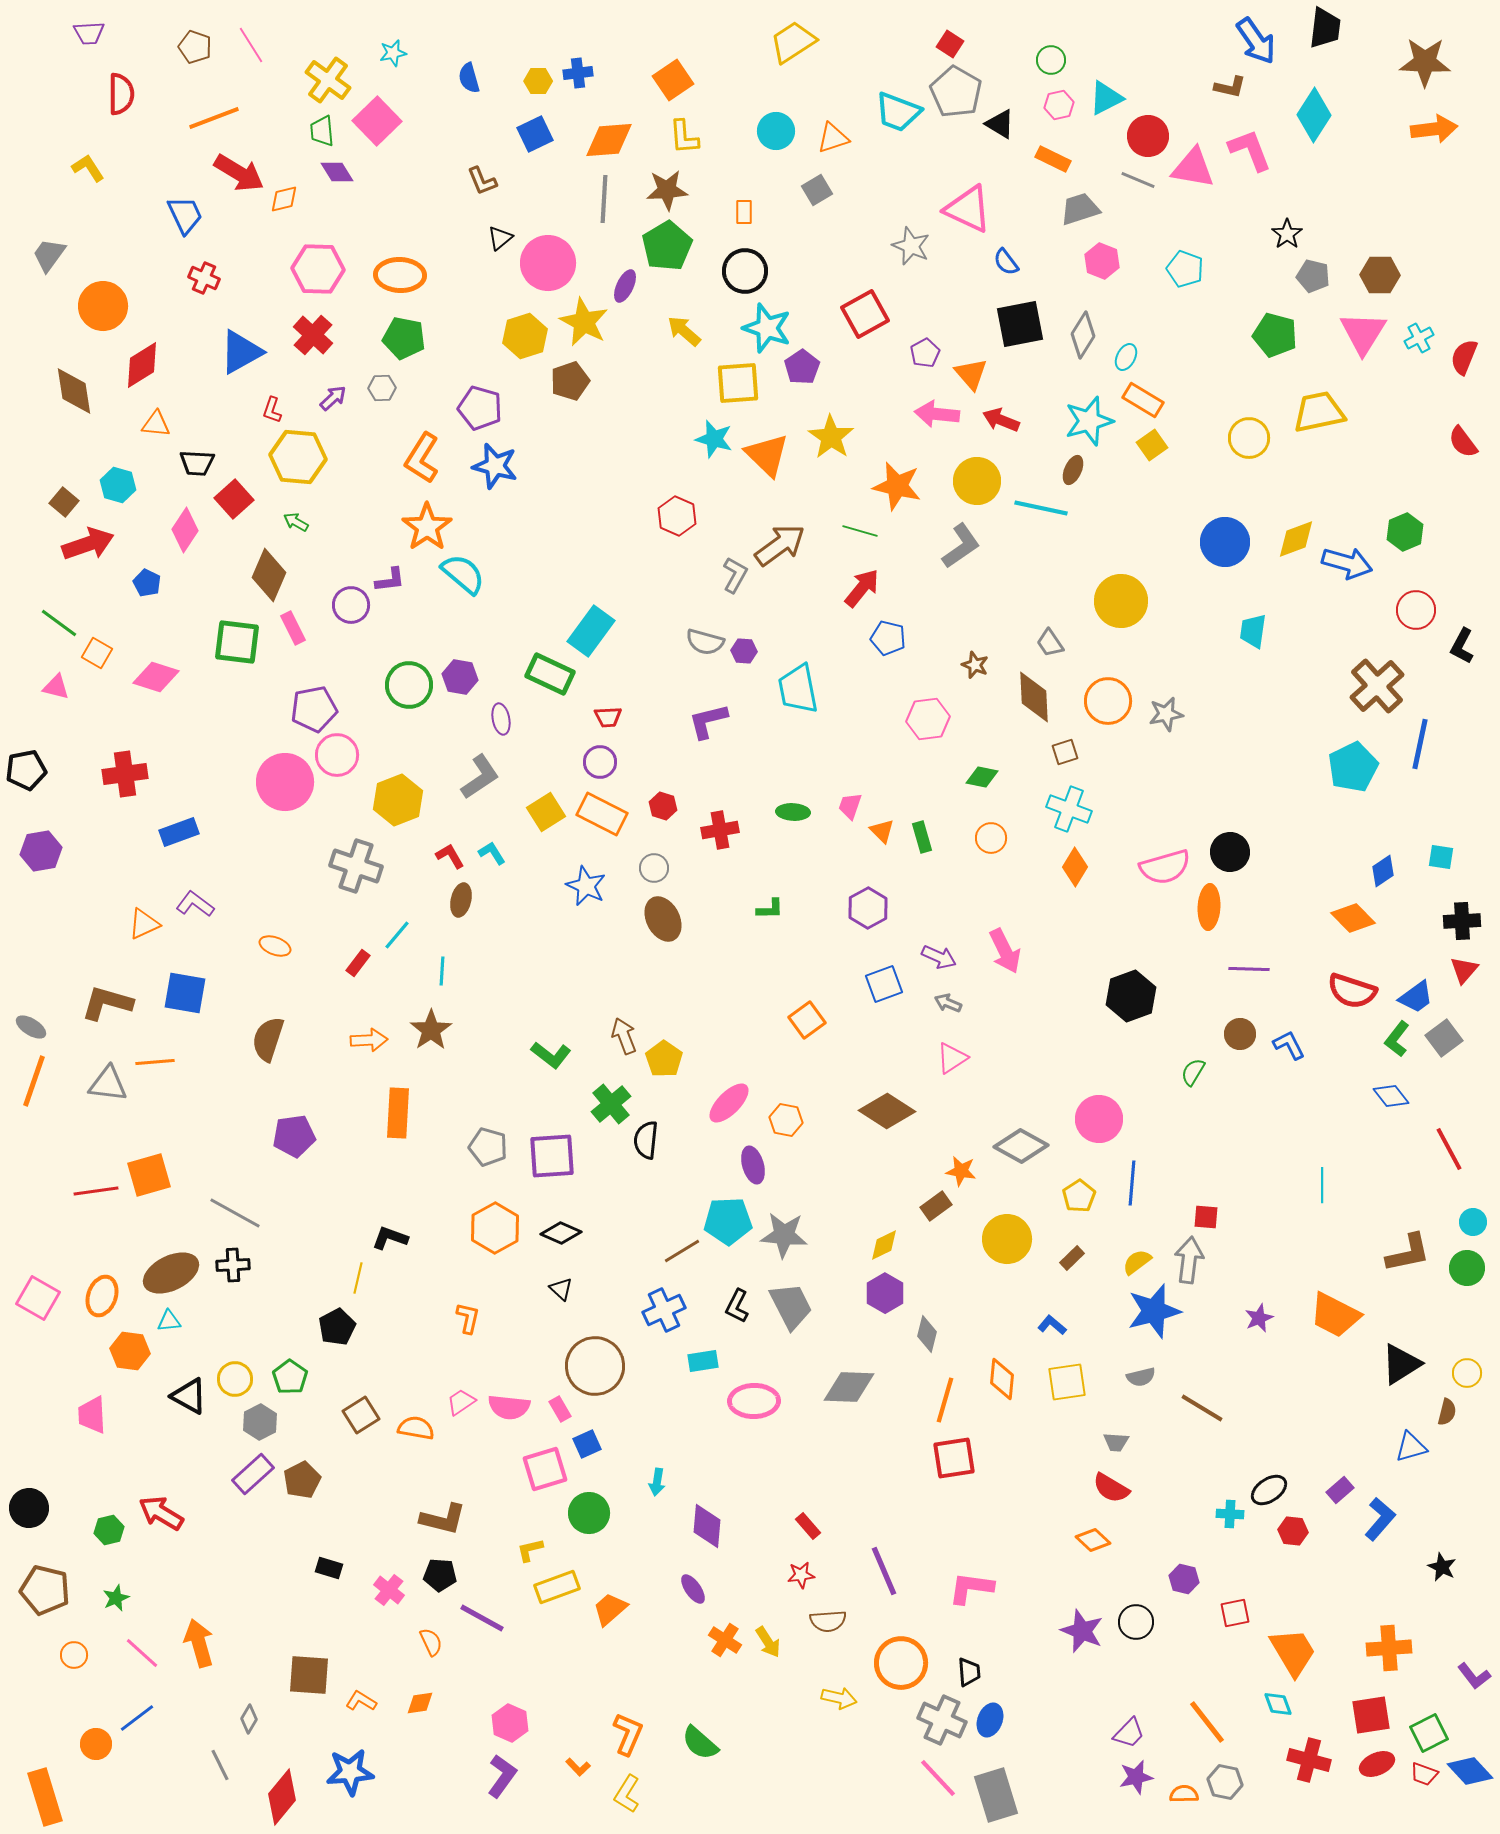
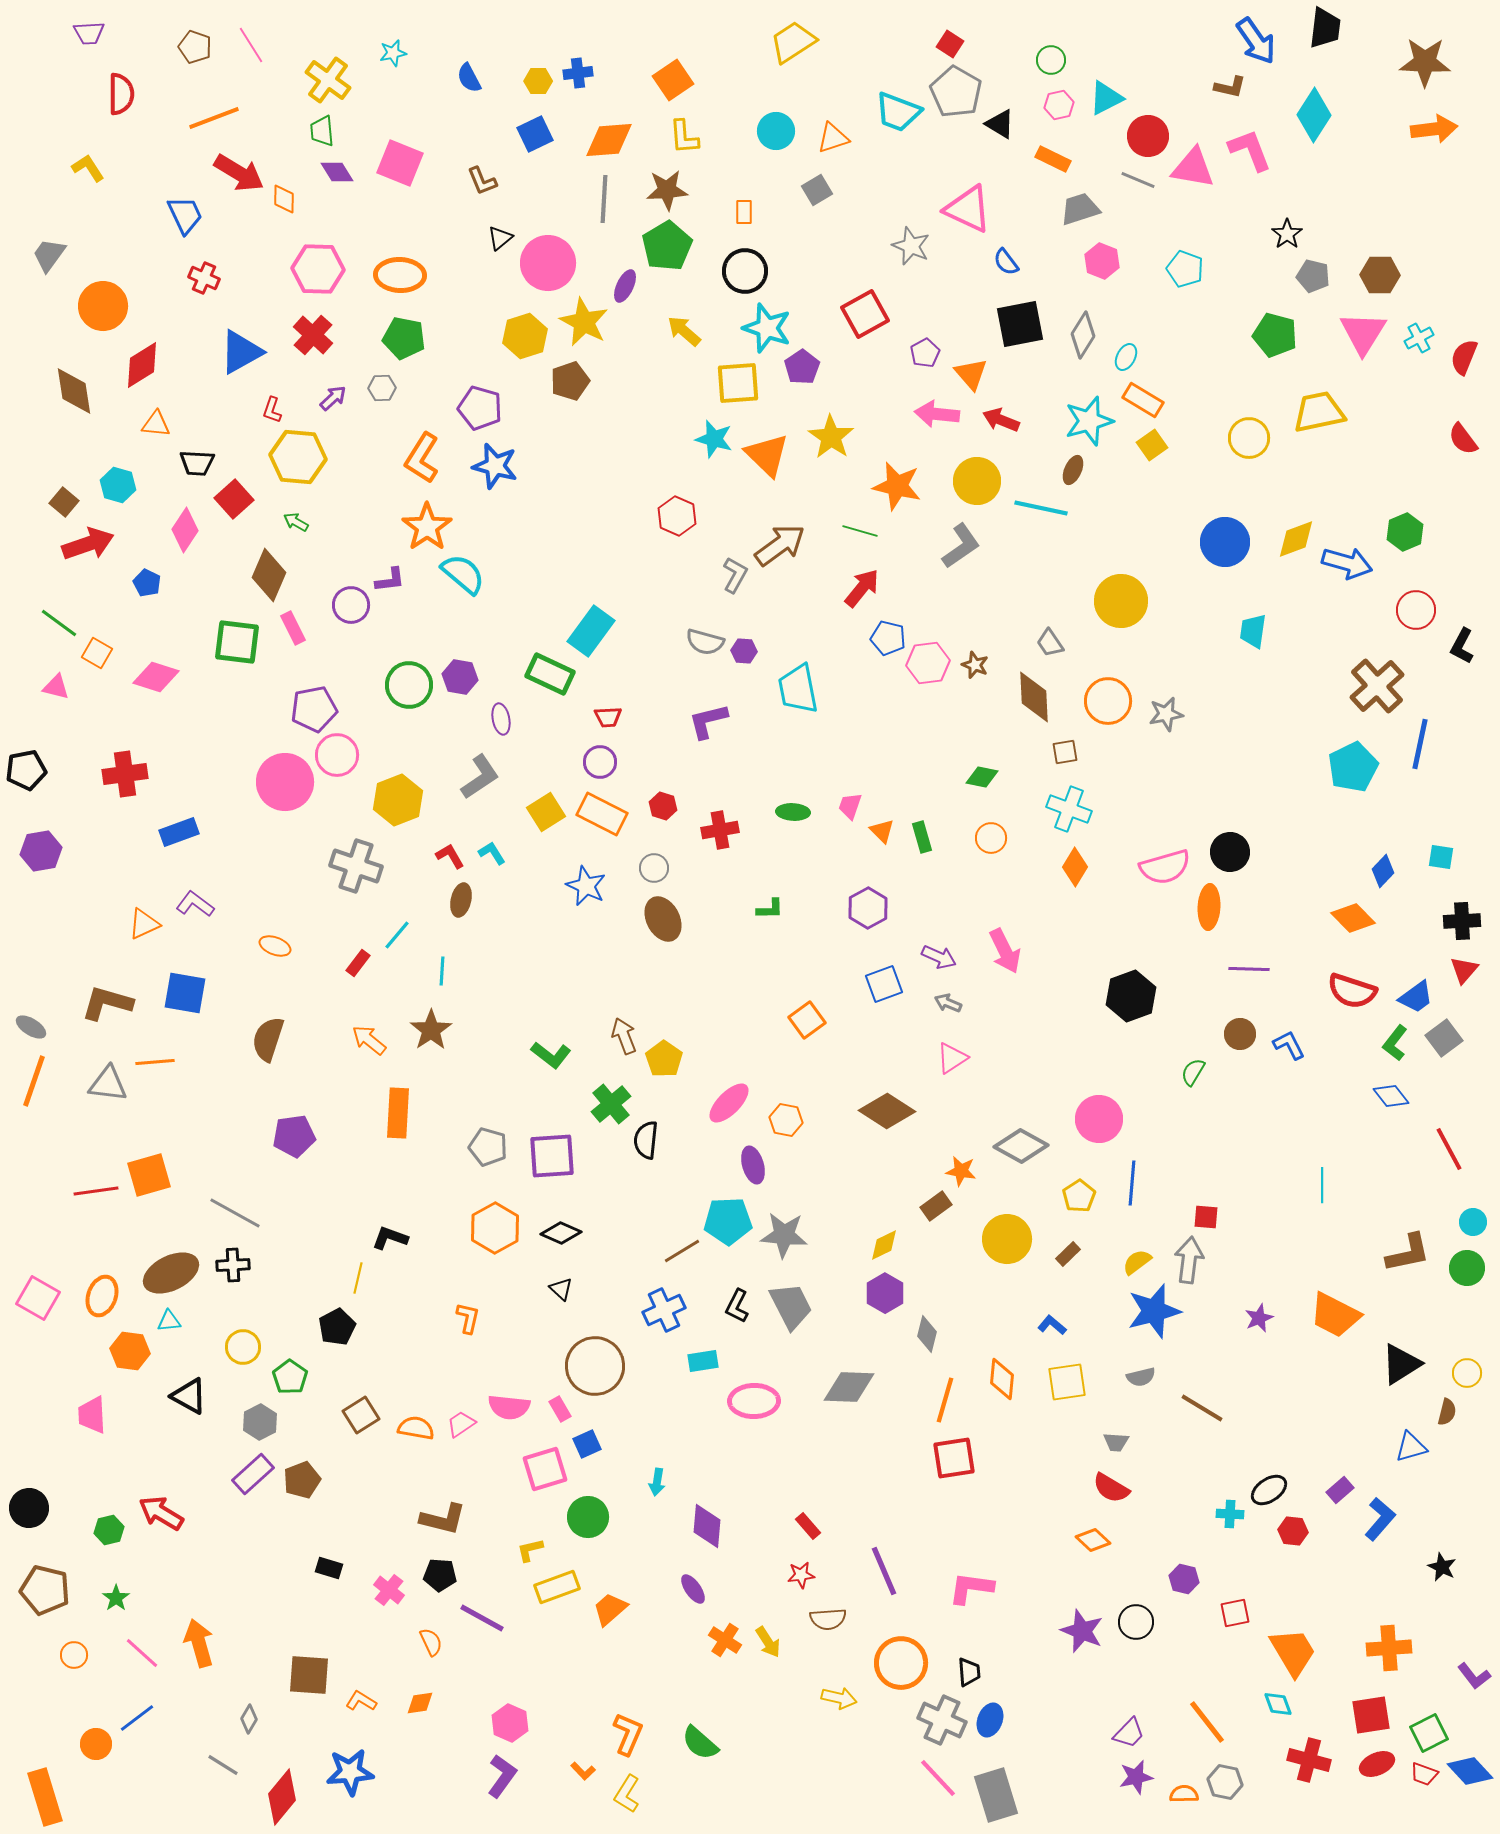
blue semicircle at (469, 78): rotated 12 degrees counterclockwise
pink square at (377, 121): moved 23 px right, 42 px down; rotated 24 degrees counterclockwise
orange diamond at (284, 199): rotated 76 degrees counterclockwise
red semicircle at (1463, 442): moved 3 px up
pink hexagon at (928, 719): moved 56 px up
brown square at (1065, 752): rotated 8 degrees clockwise
blue diamond at (1383, 871): rotated 12 degrees counterclockwise
green L-shape at (1397, 1039): moved 2 px left, 4 px down
orange arrow at (369, 1040): rotated 138 degrees counterclockwise
brown rectangle at (1072, 1258): moved 4 px left, 4 px up
yellow circle at (235, 1379): moved 8 px right, 32 px up
pink trapezoid at (461, 1402): moved 22 px down
brown pentagon at (302, 1480): rotated 6 degrees clockwise
green circle at (589, 1513): moved 1 px left, 4 px down
green star at (116, 1598): rotated 12 degrees counterclockwise
brown semicircle at (828, 1621): moved 2 px up
gray line at (220, 1765): moved 3 px right; rotated 32 degrees counterclockwise
orange L-shape at (578, 1767): moved 5 px right, 4 px down
